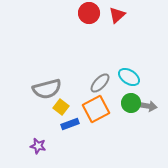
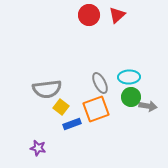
red circle: moved 2 px down
cyan ellipse: rotated 35 degrees counterclockwise
gray ellipse: rotated 70 degrees counterclockwise
gray semicircle: rotated 8 degrees clockwise
green circle: moved 6 px up
orange square: rotated 8 degrees clockwise
blue rectangle: moved 2 px right
purple star: moved 2 px down
